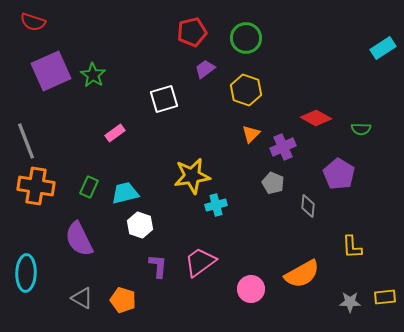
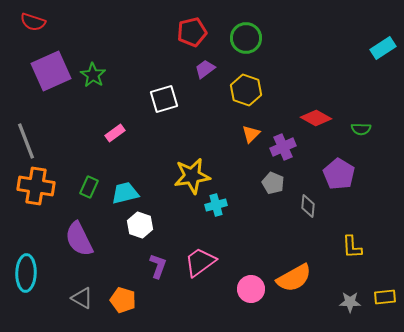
purple L-shape: rotated 15 degrees clockwise
orange semicircle: moved 8 px left, 4 px down
